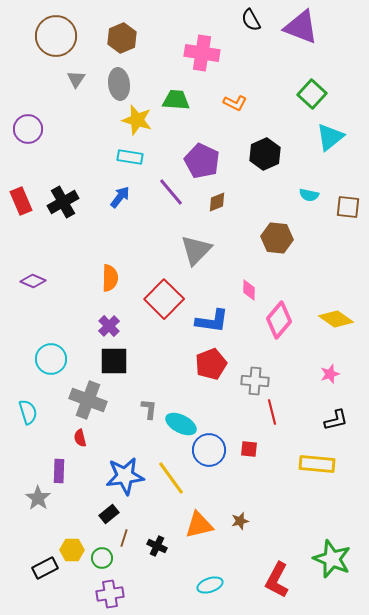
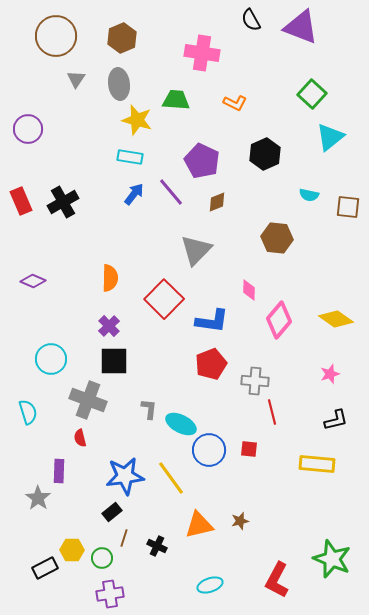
blue arrow at (120, 197): moved 14 px right, 3 px up
black rectangle at (109, 514): moved 3 px right, 2 px up
